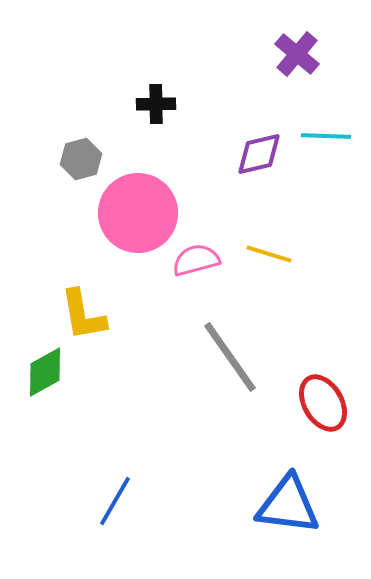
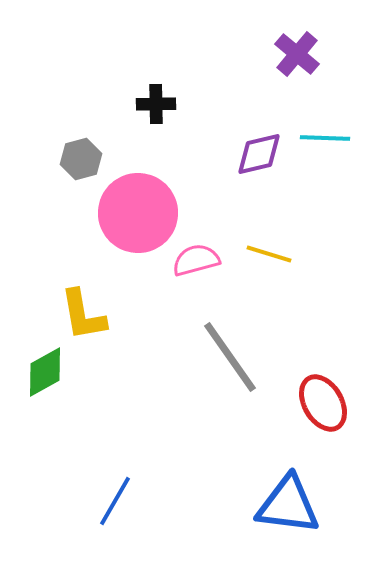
cyan line: moved 1 px left, 2 px down
